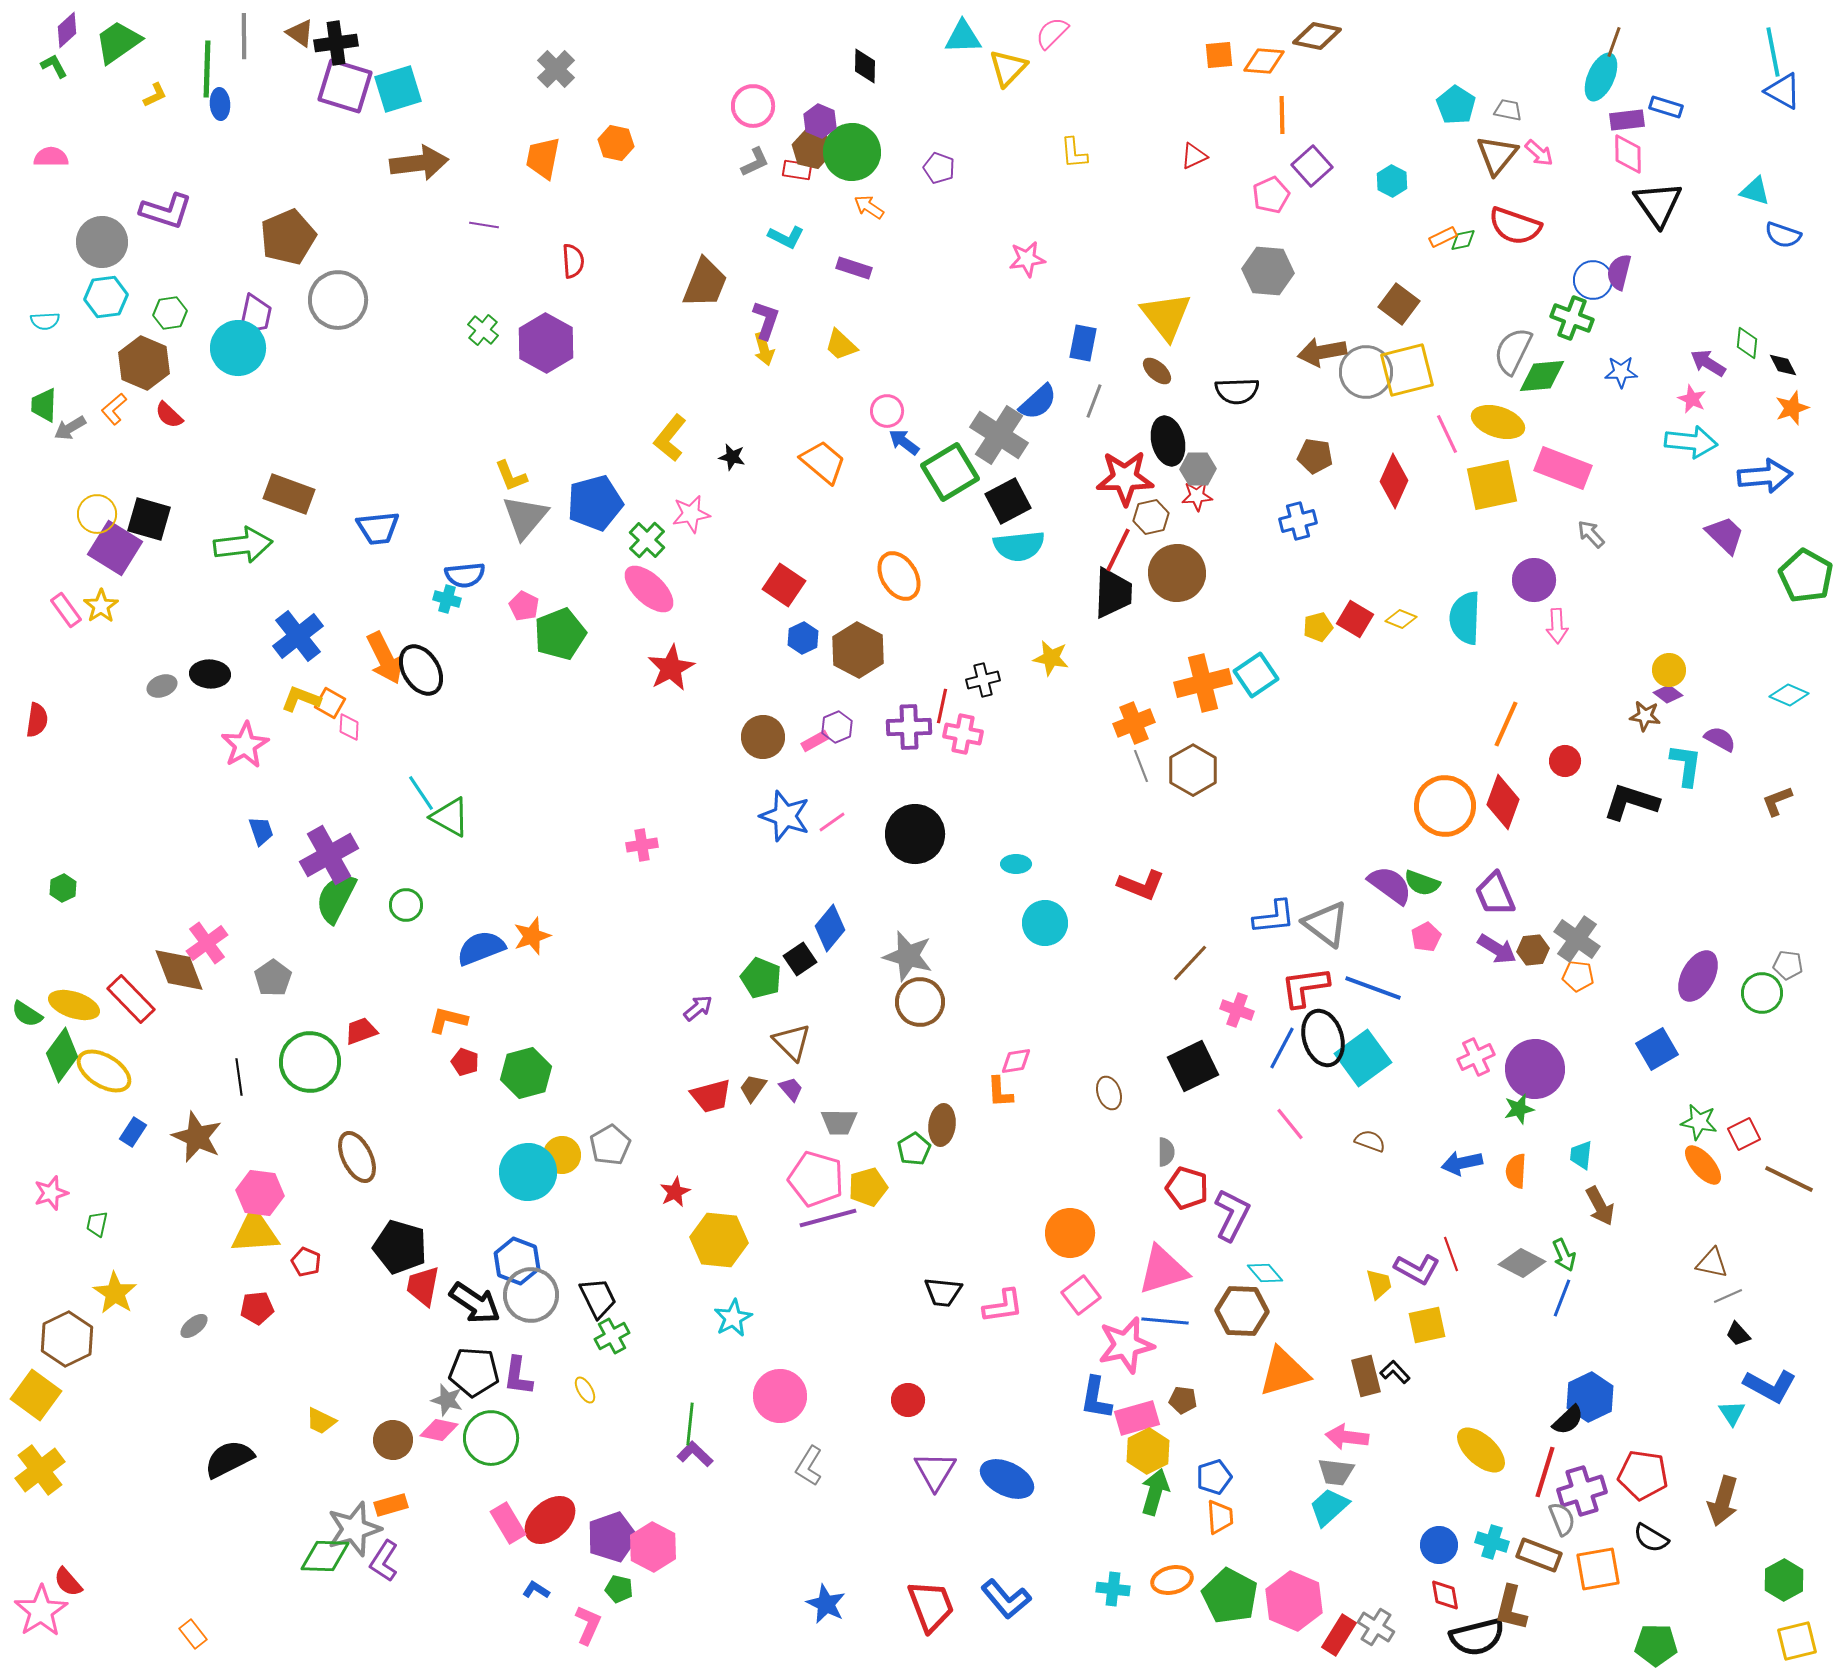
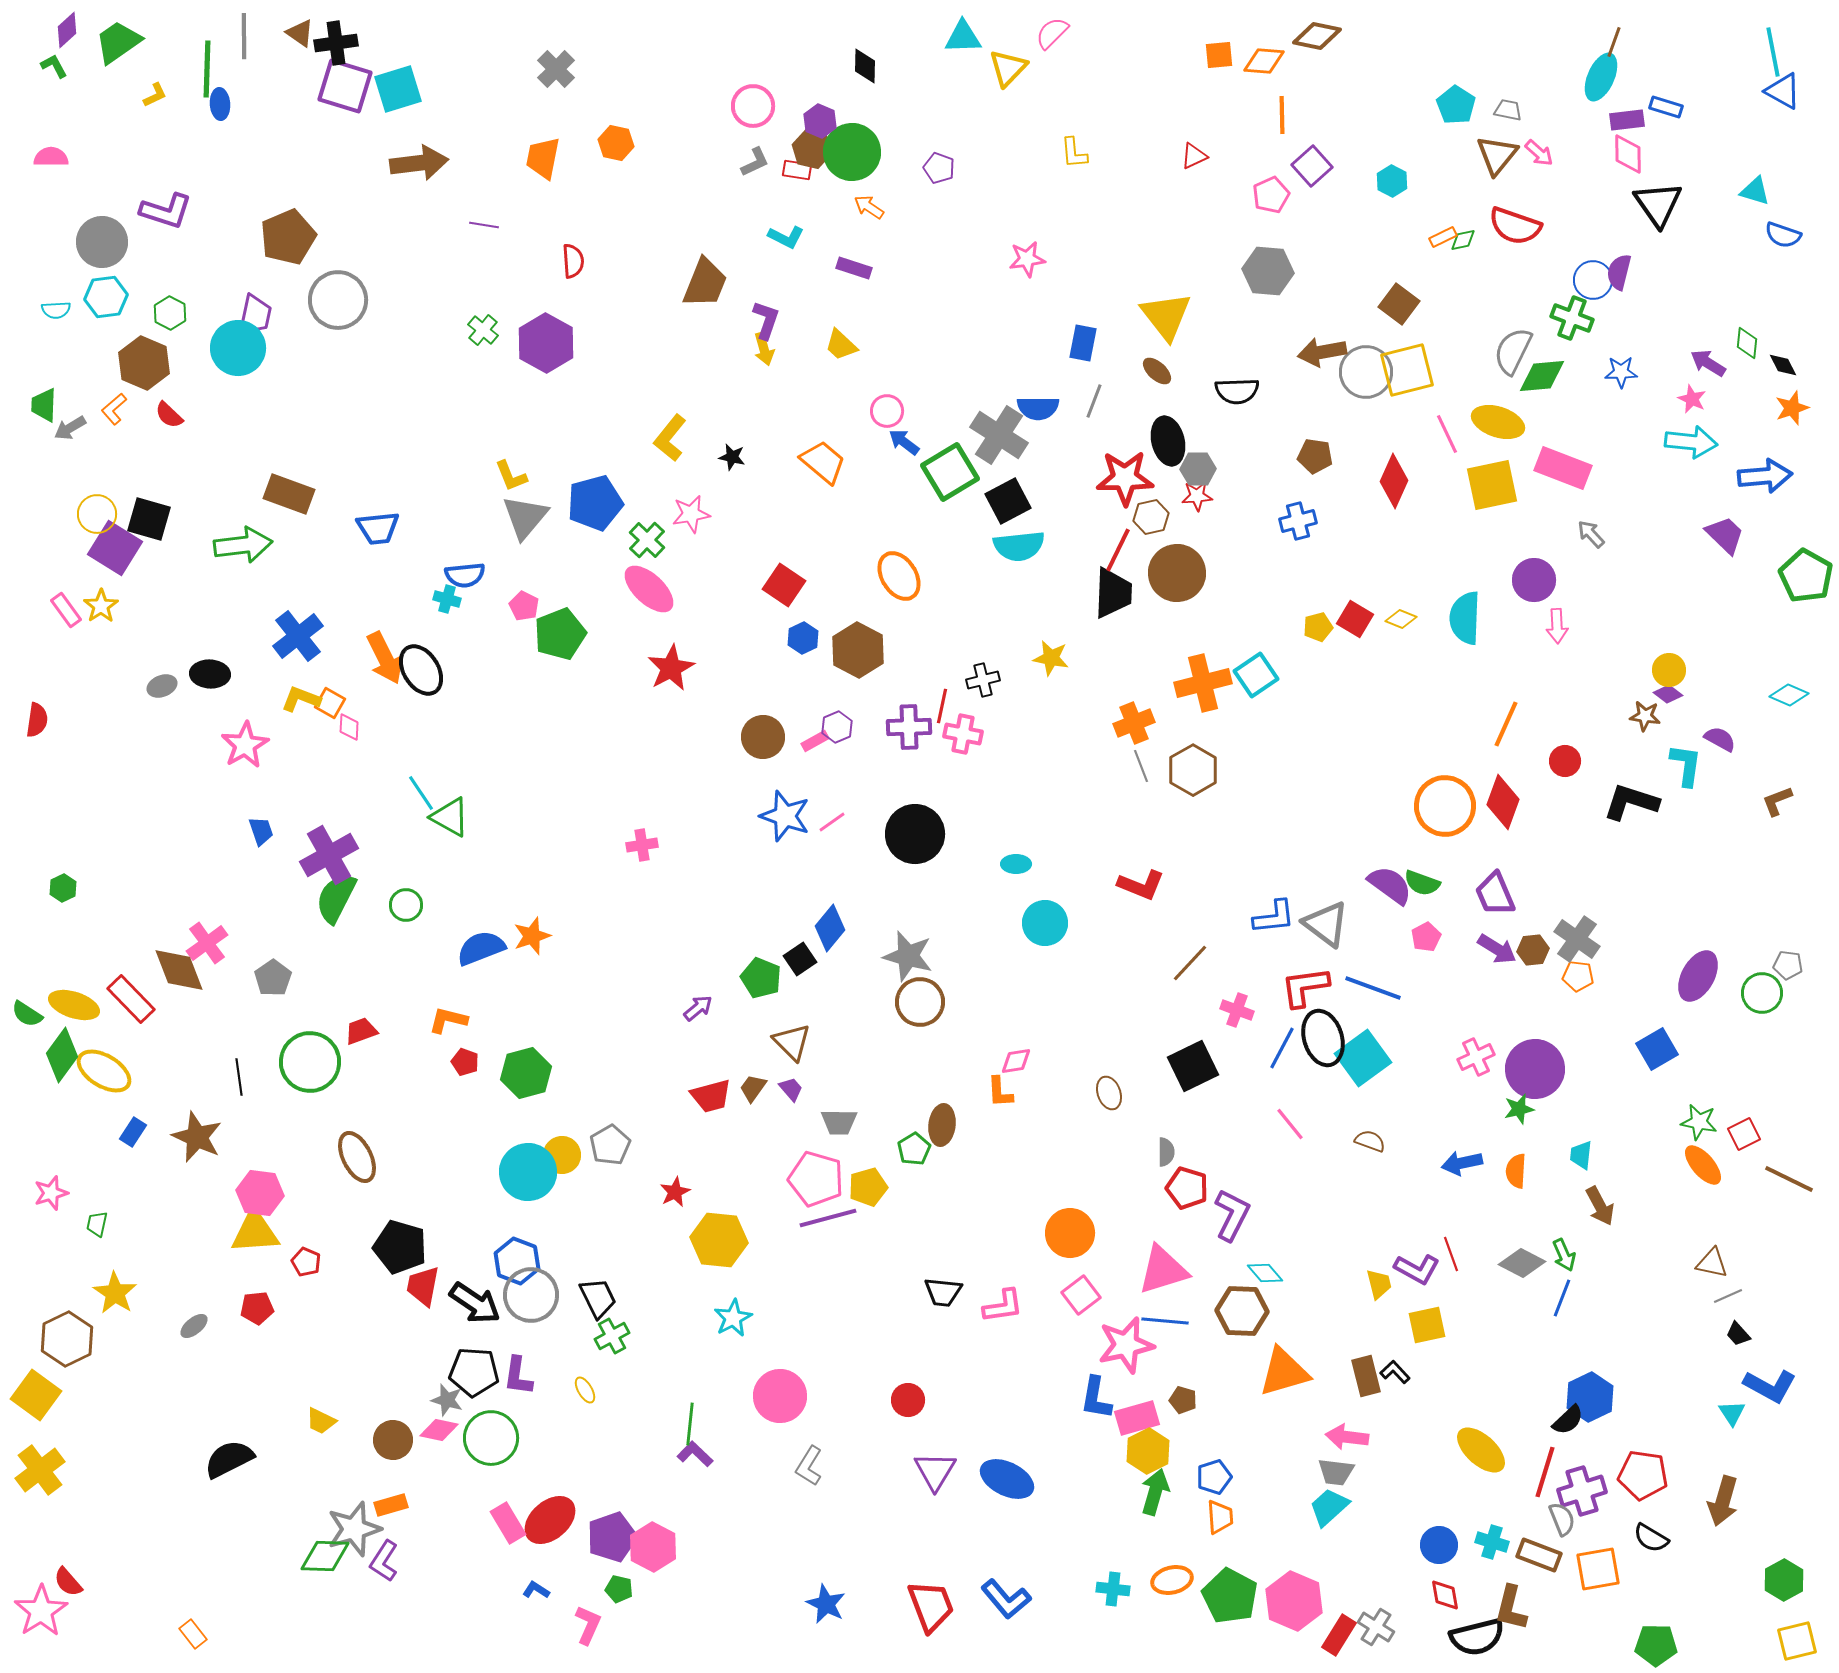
green hexagon at (170, 313): rotated 24 degrees counterclockwise
cyan semicircle at (45, 321): moved 11 px right, 11 px up
blue semicircle at (1038, 402): moved 6 px down; rotated 42 degrees clockwise
brown pentagon at (1183, 1400): rotated 8 degrees clockwise
